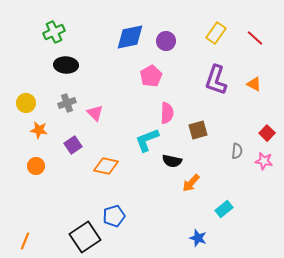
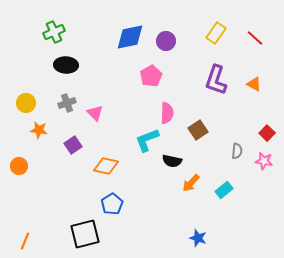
brown square: rotated 18 degrees counterclockwise
orange circle: moved 17 px left
cyan rectangle: moved 19 px up
blue pentagon: moved 2 px left, 12 px up; rotated 15 degrees counterclockwise
black square: moved 3 px up; rotated 20 degrees clockwise
